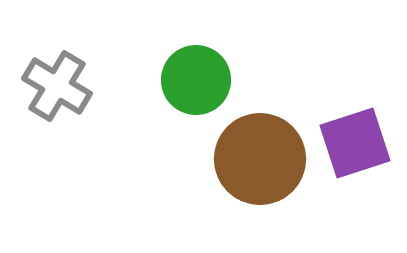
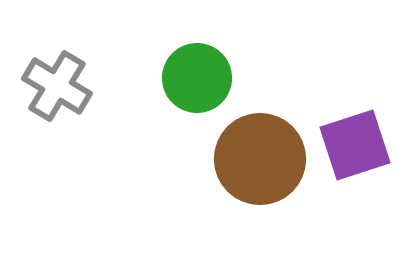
green circle: moved 1 px right, 2 px up
purple square: moved 2 px down
